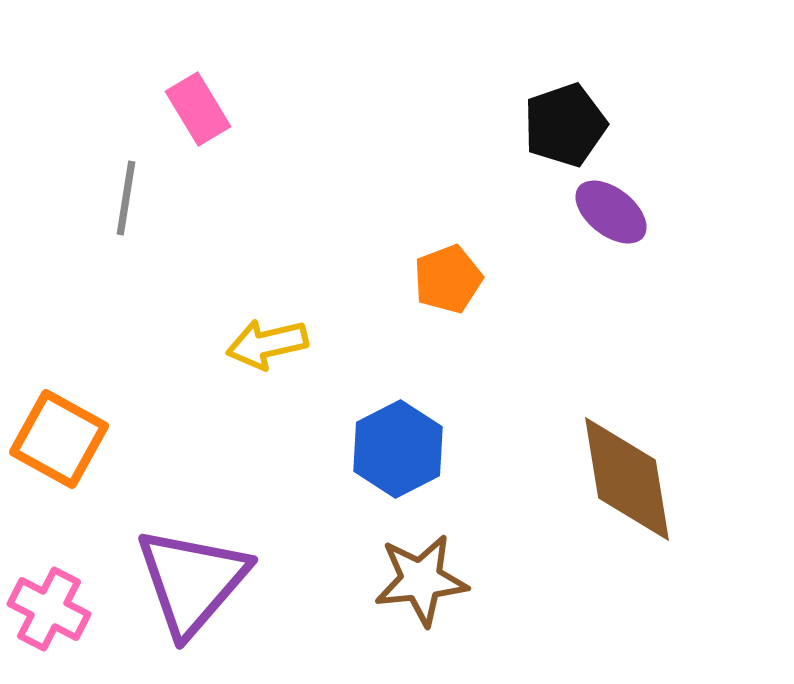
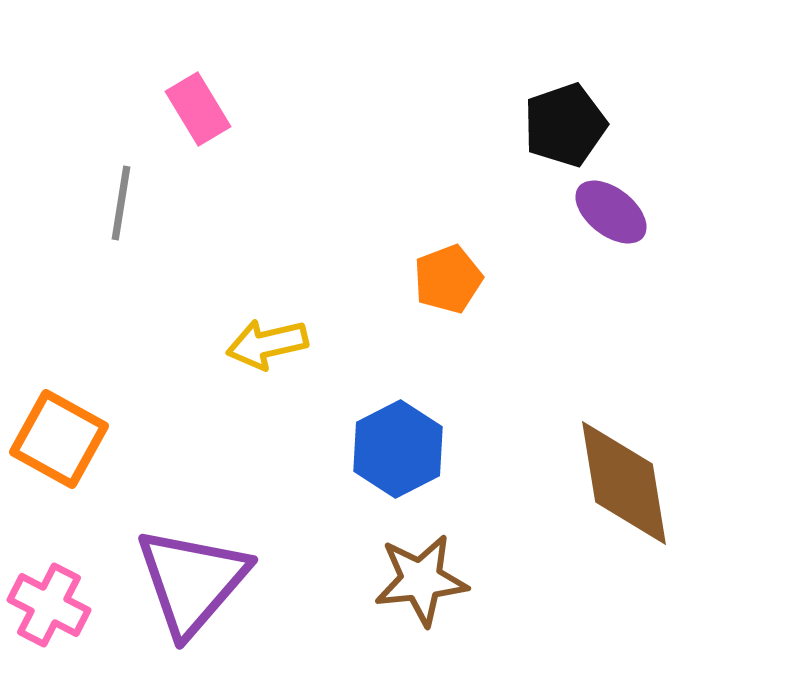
gray line: moved 5 px left, 5 px down
brown diamond: moved 3 px left, 4 px down
pink cross: moved 4 px up
